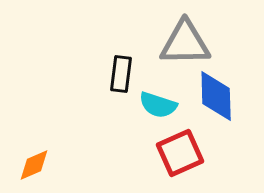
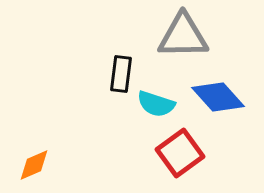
gray triangle: moved 2 px left, 7 px up
blue diamond: moved 2 px right, 1 px down; rotated 40 degrees counterclockwise
cyan semicircle: moved 2 px left, 1 px up
red square: rotated 12 degrees counterclockwise
